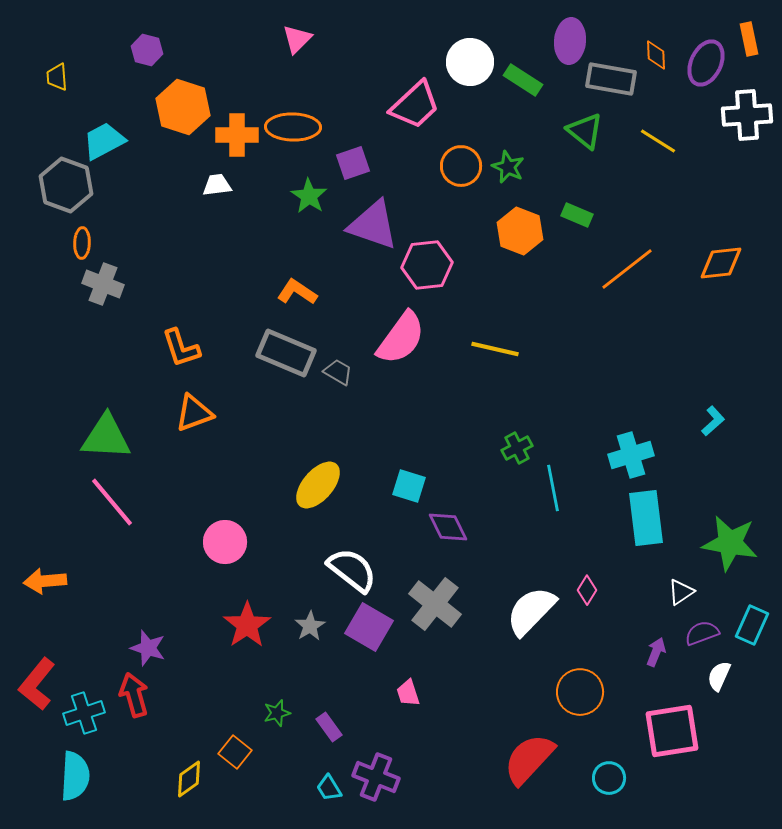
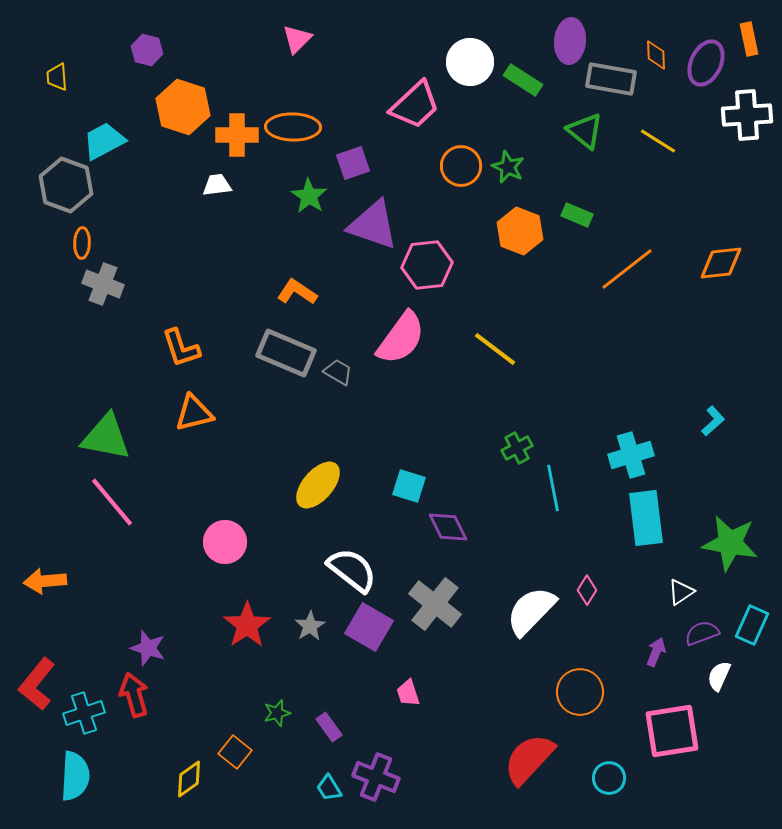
yellow line at (495, 349): rotated 24 degrees clockwise
orange triangle at (194, 413): rotated 6 degrees clockwise
green triangle at (106, 437): rotated 8 degrees clockwise
